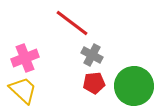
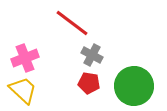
red pentagon: moved 5 px left; rotated 15 degrees clockwise
